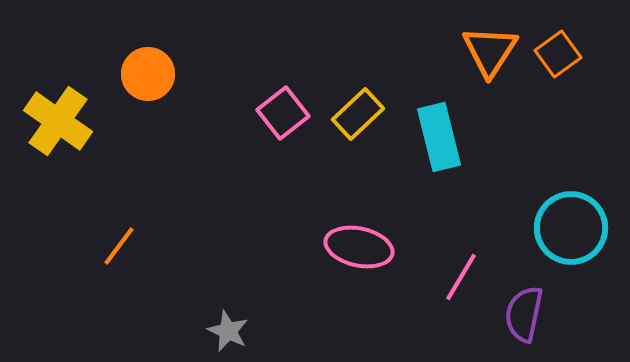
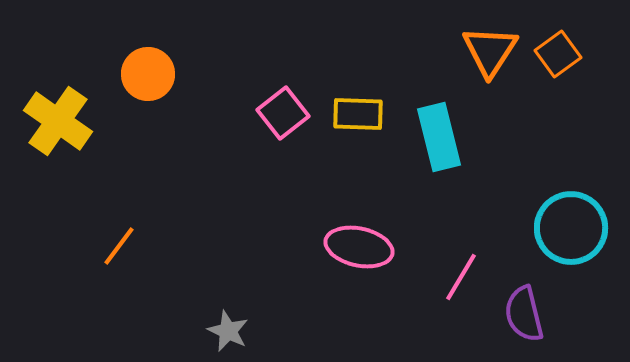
yellow rectangle: rotated 45 degrees clockwise
purple semicircle: rotated 26 degrees counterclockwise
